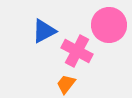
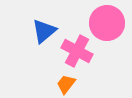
pink circle: moved 2 px left, 2 px up
blue triangle: rotated 12 degrees counterclockwise
